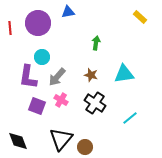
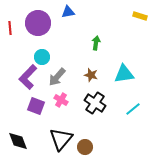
yellow rectangle: moved 1 px up; rotated 24 degrees counterclockwise
purple L-shape: rotated 35 degrees clockwise
purple square: moved 1 px left
cyan line: moved 3 px right, 9 px up
